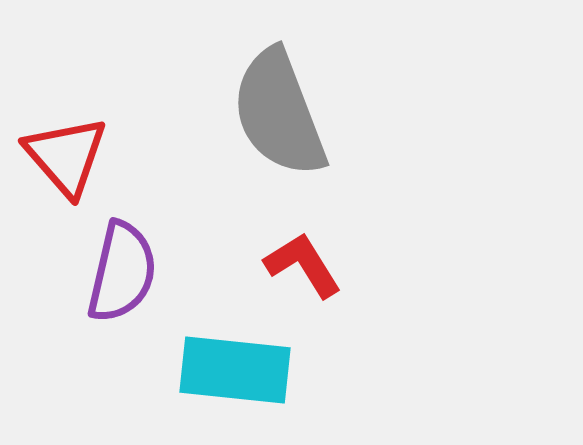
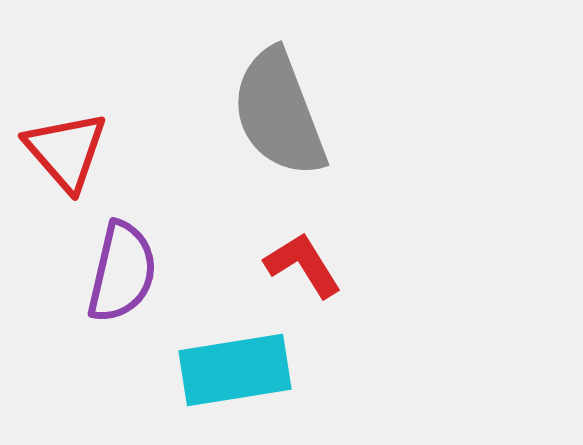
red triangle: moved 5 px up
cyan rectangle: rotated 15 degrees counterclockwise
